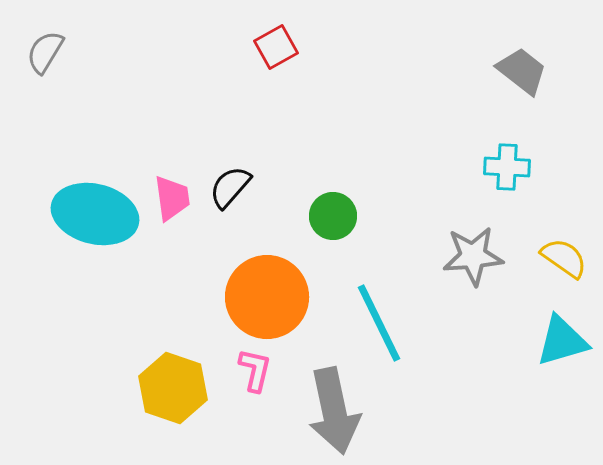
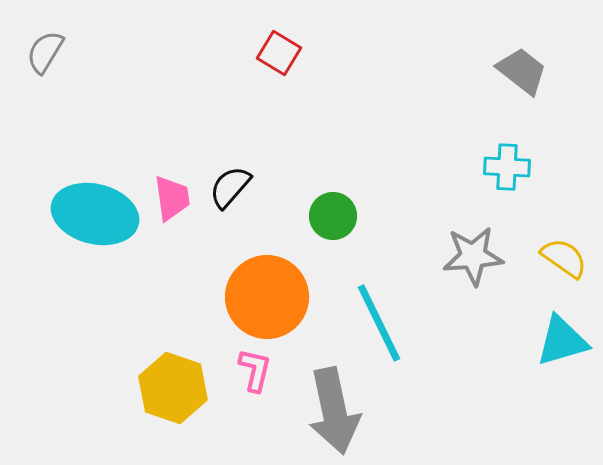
red square: moved 3 px right, 6 px down; rotated 30 degrees counterclockwise
